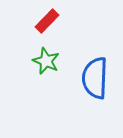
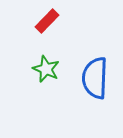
green star: moved 8 px down
